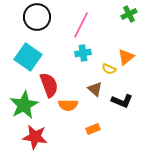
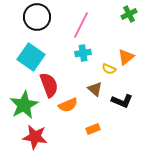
cyan square: moved 3 px right
orange semicircle: rotated 24 degrees counterclockwise
